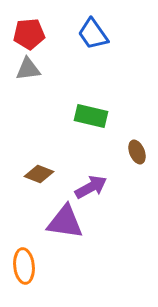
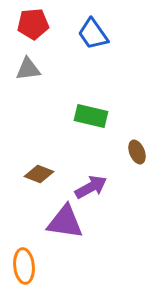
red pentagon: moved 4 px right, 10 px up
